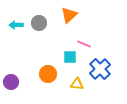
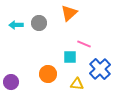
orange triangle: moved 2 px up
